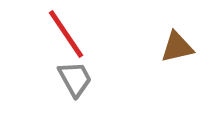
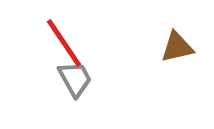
red line: moved 2 px left, 9 px down
